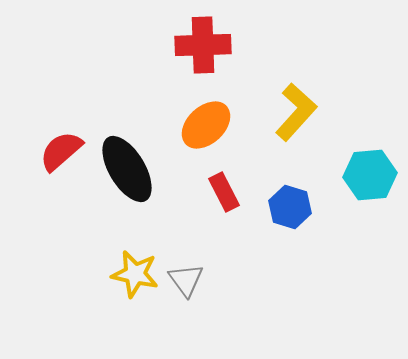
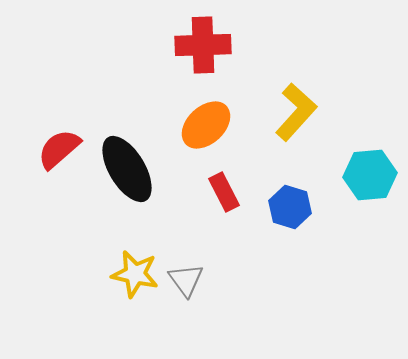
red semicircle: moved 2 px left, 2 px up
